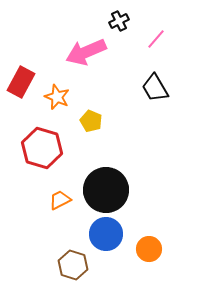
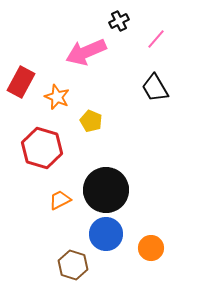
orange circle: moved 2 px right, 1 px up
